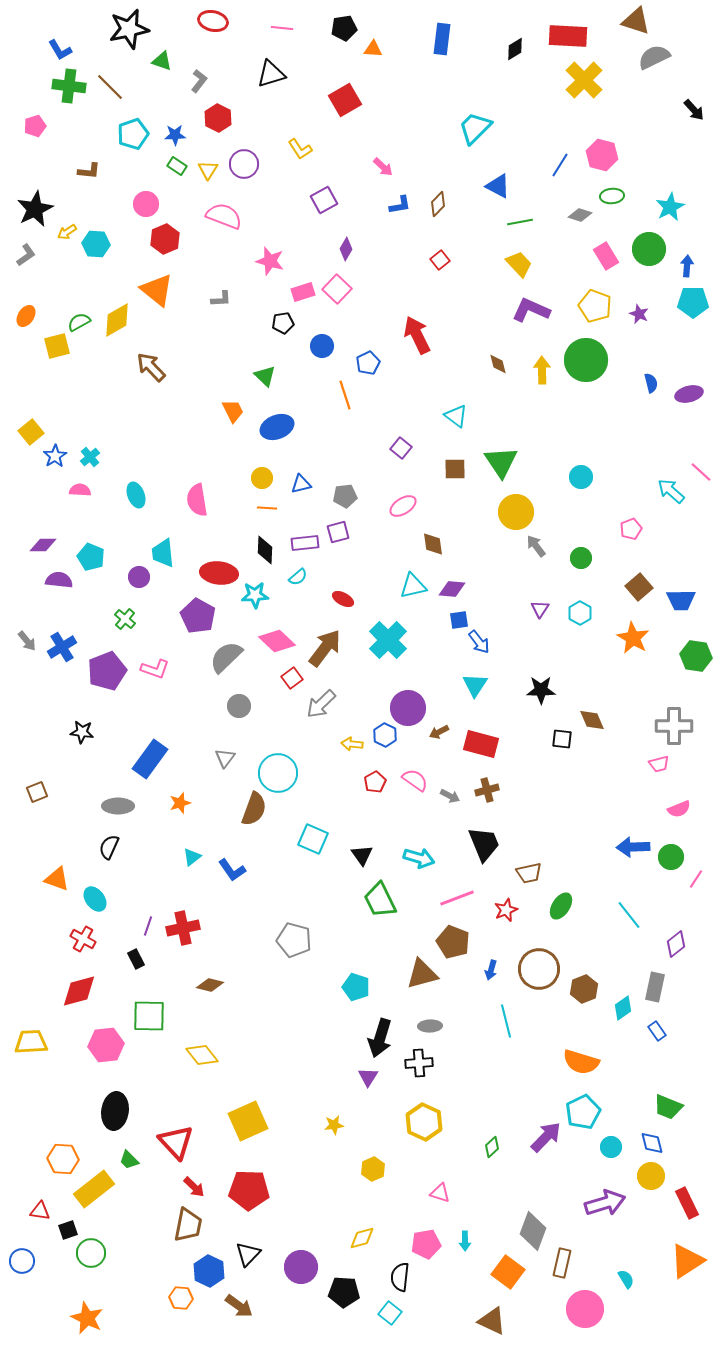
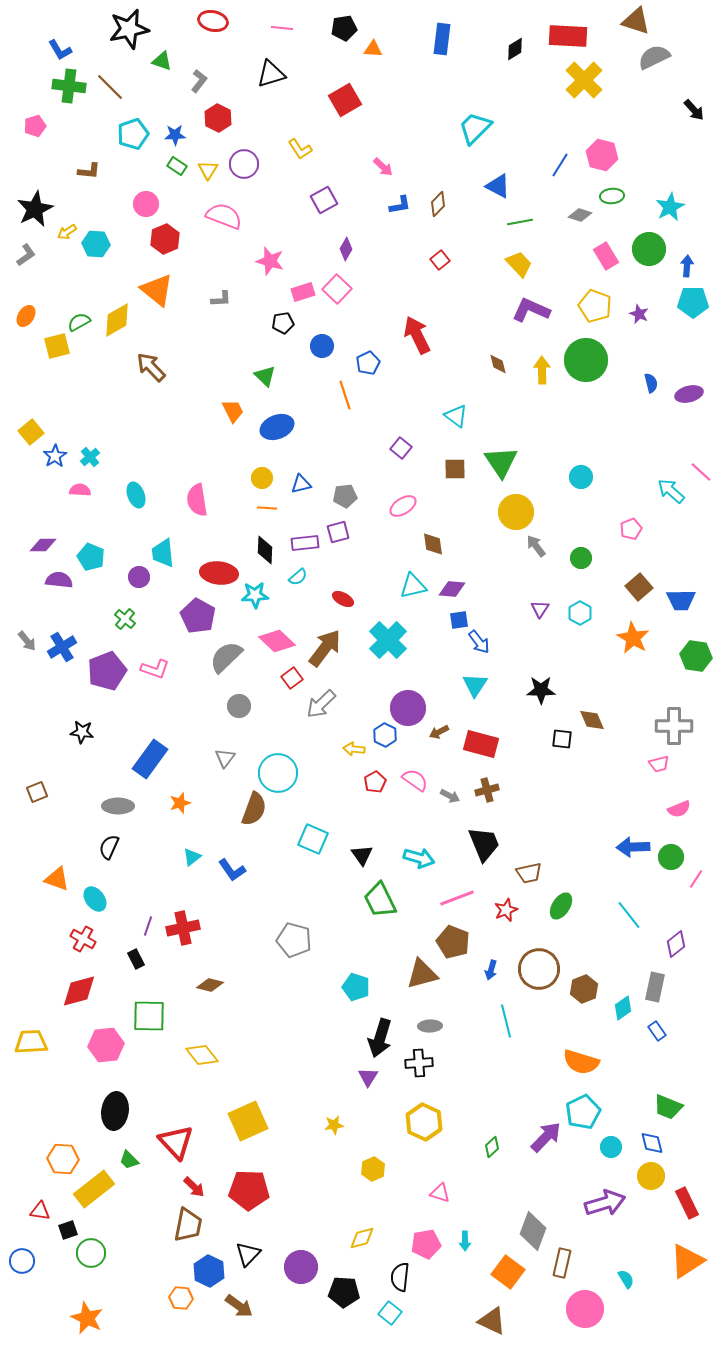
yellow arrow at (352, 744): moved 2 px right, 5 px down
